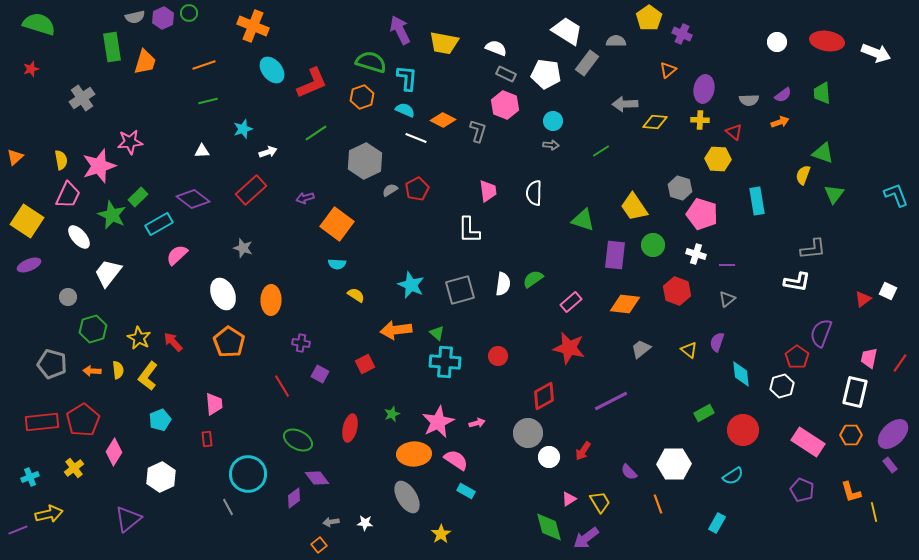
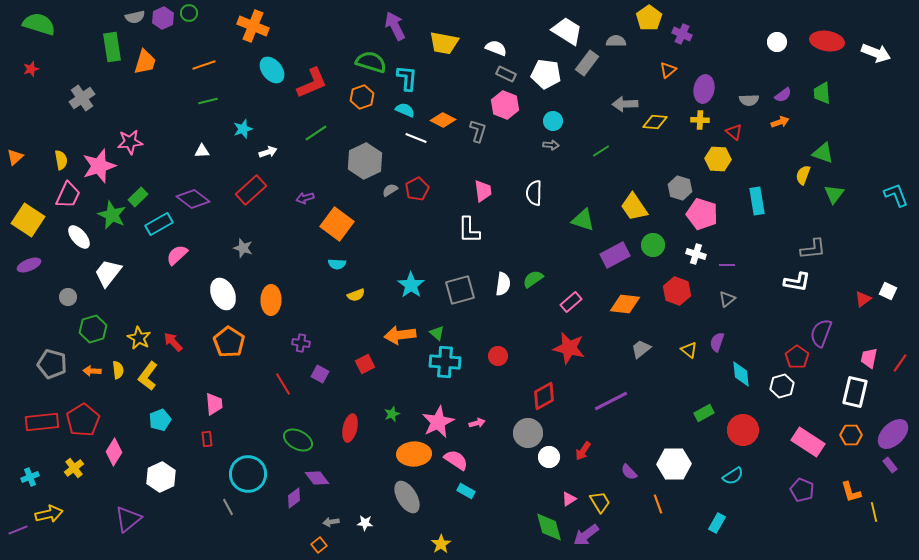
purple arrow at (400, 30): moved 5 px left, 4 px up
pink trapezoid at (488, 191): moved 5 px left
yellow square at (27, 221): moved 1 px right, 1 px up
purple rectangle at (615, 255): rotated 56 degrees clockwise
cyan star at (411, 285): rotated 12 degrees clockwise
yellow semicircle at (356, 295): rotated 126 degrees clockwise
orange arrow at (396, 330): moved 4 px right, 5 px down
red line at (282, 386): moved 1 px right, 2 px up
yellow star at (441, 534): moved 10 px down
purple arrow at (586, 538): moved 3 px up
